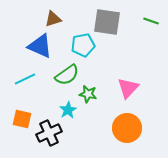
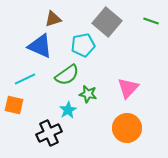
gray square: rotated 32 degrees clockwise
orange square: moved 8 px left, 14 px up
